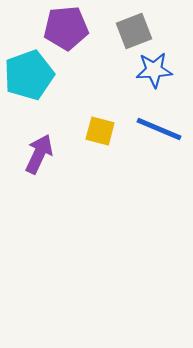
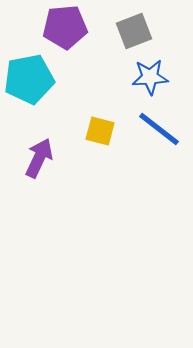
purple pentagon: moved 1 px left, 1 px up
blue star: moved 4 px left, 7 px down
cyan pentagon: moved 4 px down; rotated 9 degrees clockwise
blue line: rotated 15 degrees clockwise
purple arrow: moved 4 px down
